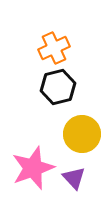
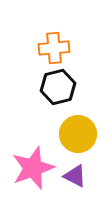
orange cross: rotated 20 degrees clockwise
yellow circle: moved 4 px left
purple triangle: moved 1 px right, 2 px up; rotated 20 degrees counterclockwise
